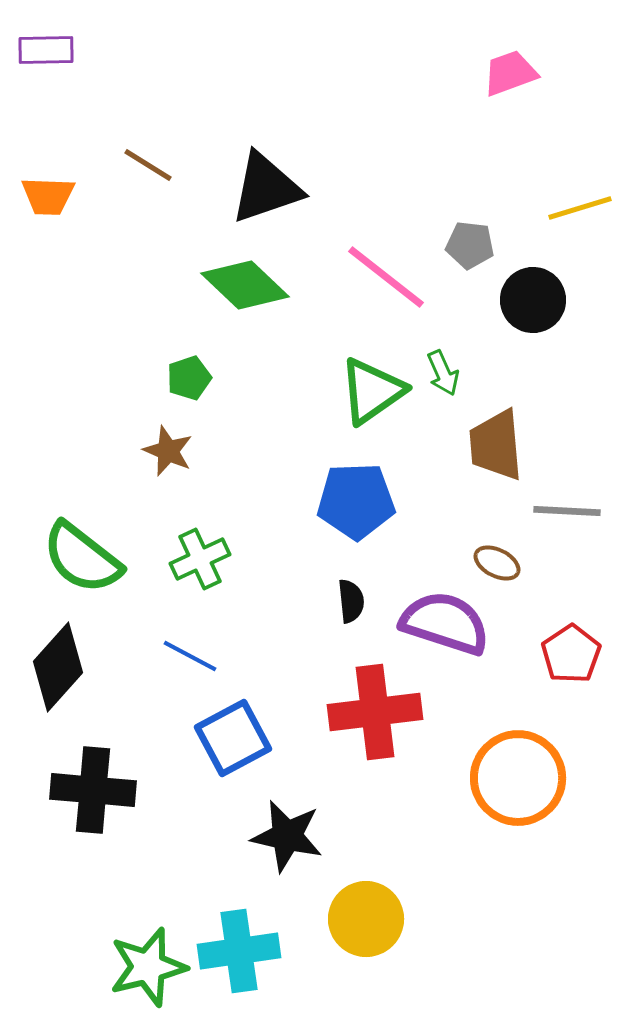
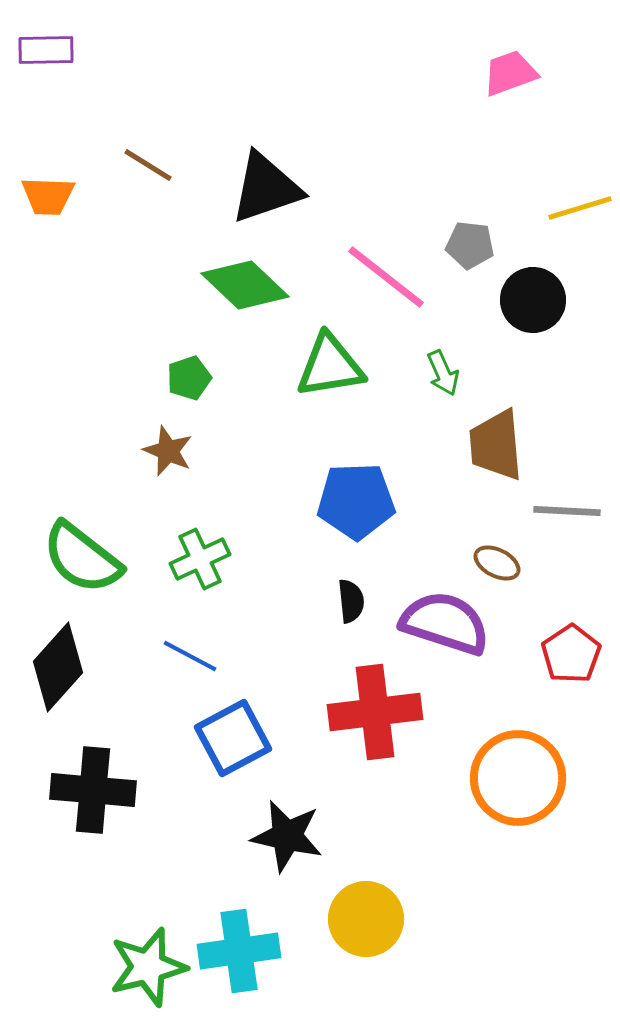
green triangle: moved 42 px left, 25 px up; rotated 26 degrees clockwise
